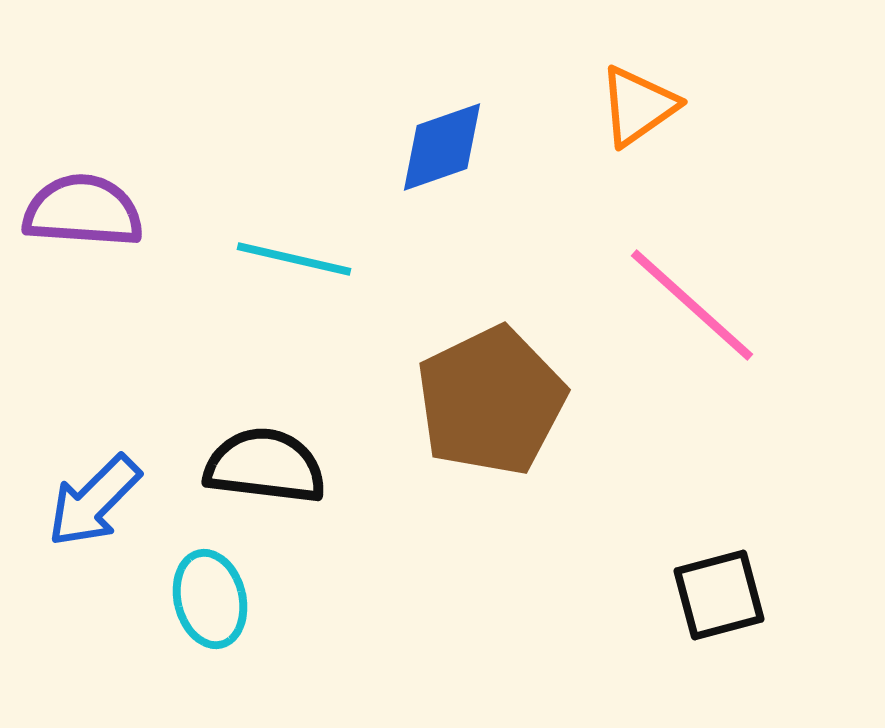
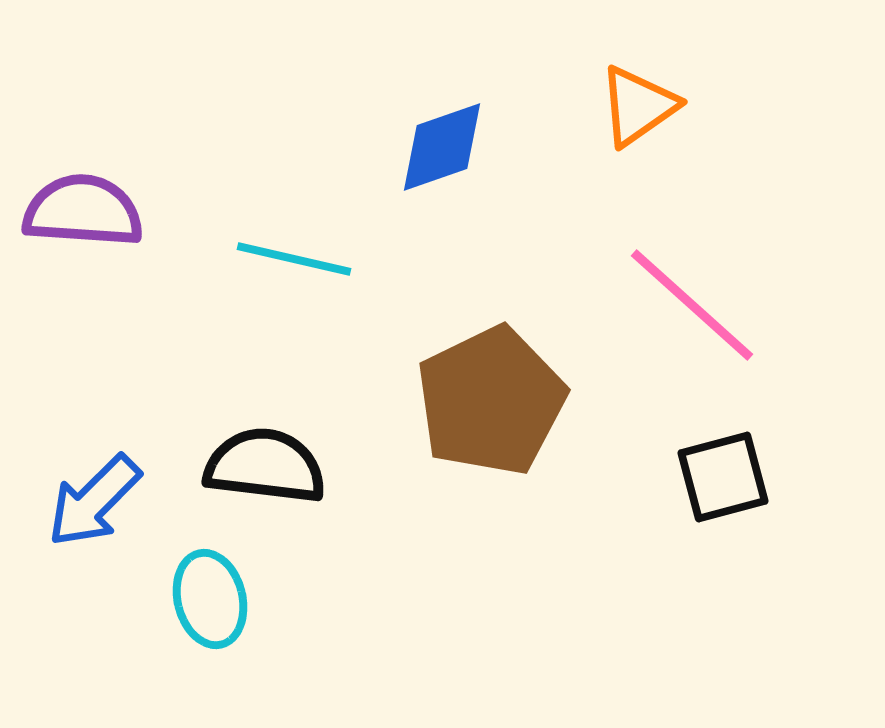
black square: moved 4 px right, 118 px up
